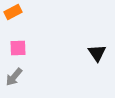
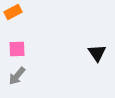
pink square: moved 1 px left, 1 px down
gray arrow: moved 3 px right, 1 px up
